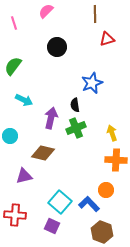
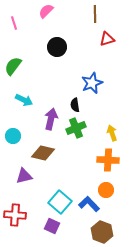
purple arrow: moved 1 px down
cyan circle: moved 3 px right
orange cross: moved 8 px left
